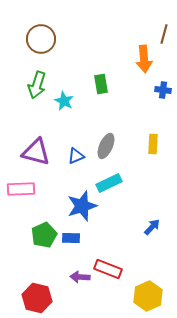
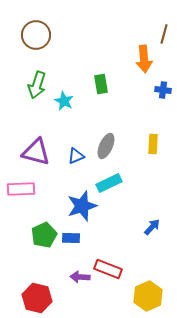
brown circle: moved 5 px left, 4 px up
